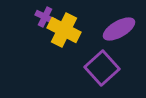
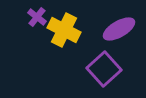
purple cross: moved 8 px left; rotated 12 degrees clockwise
purple square: moved 2 px right, 1 px down
